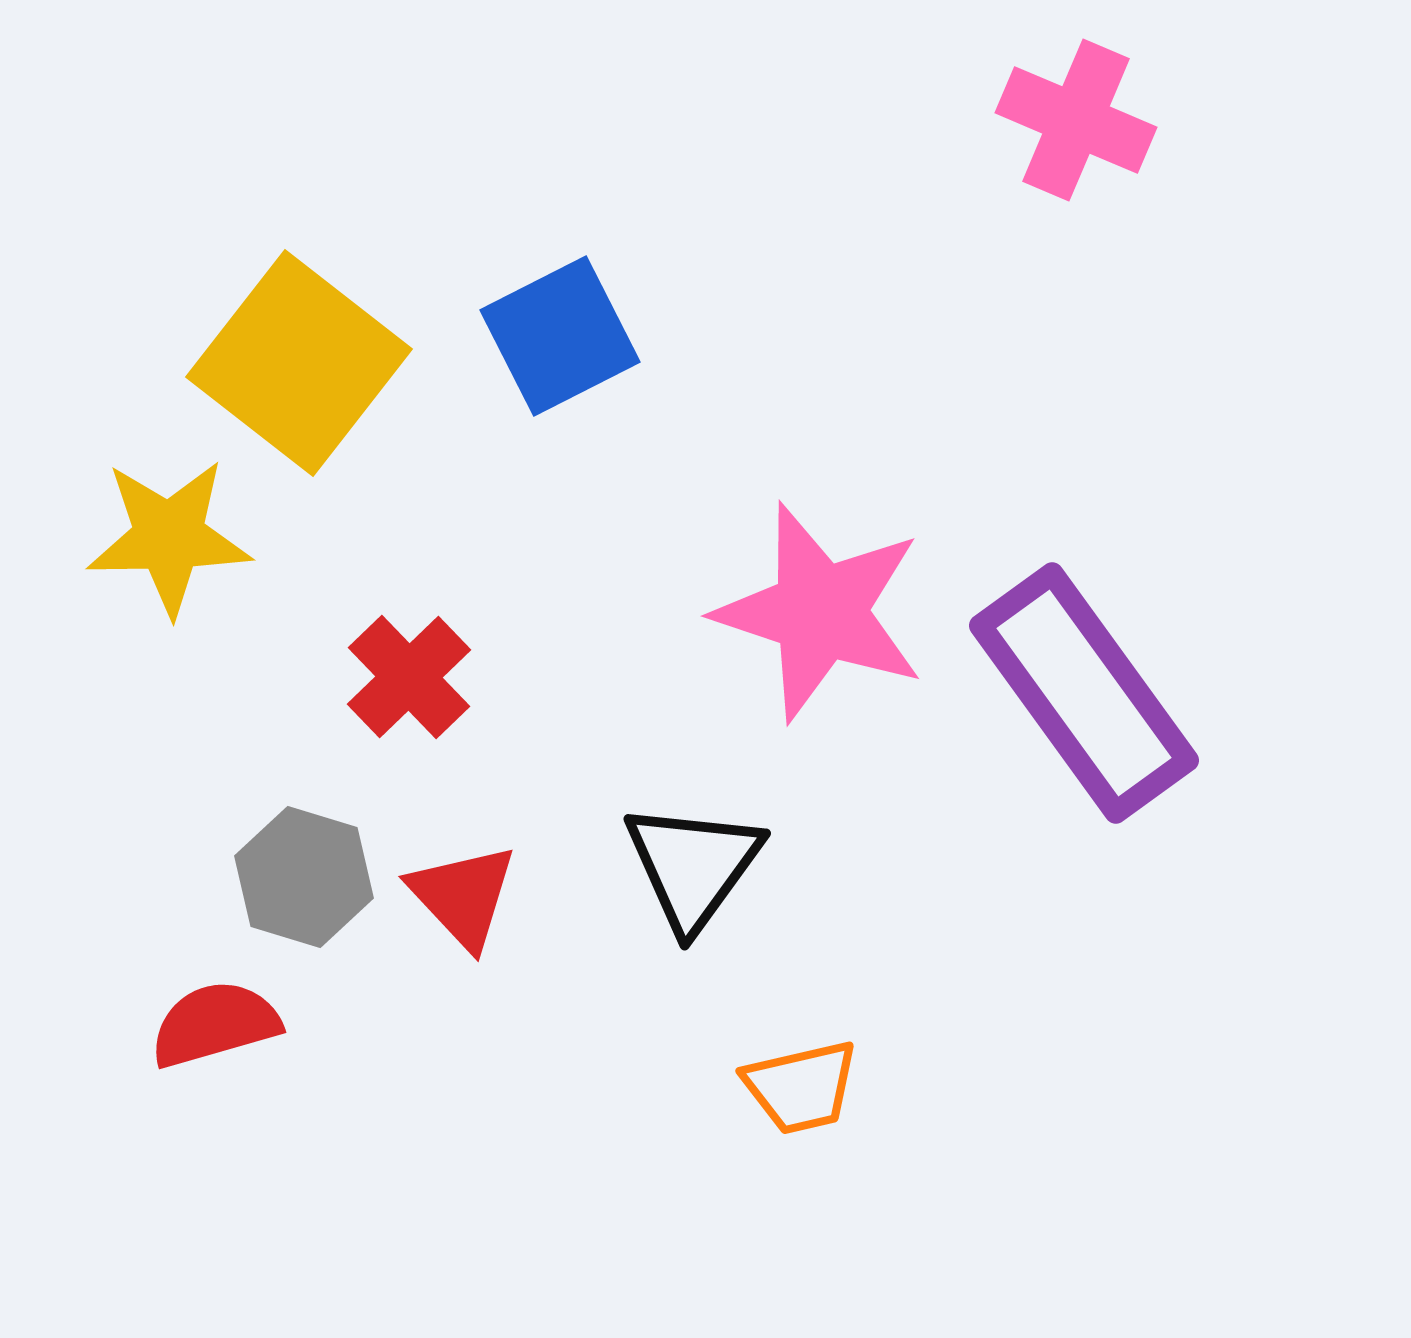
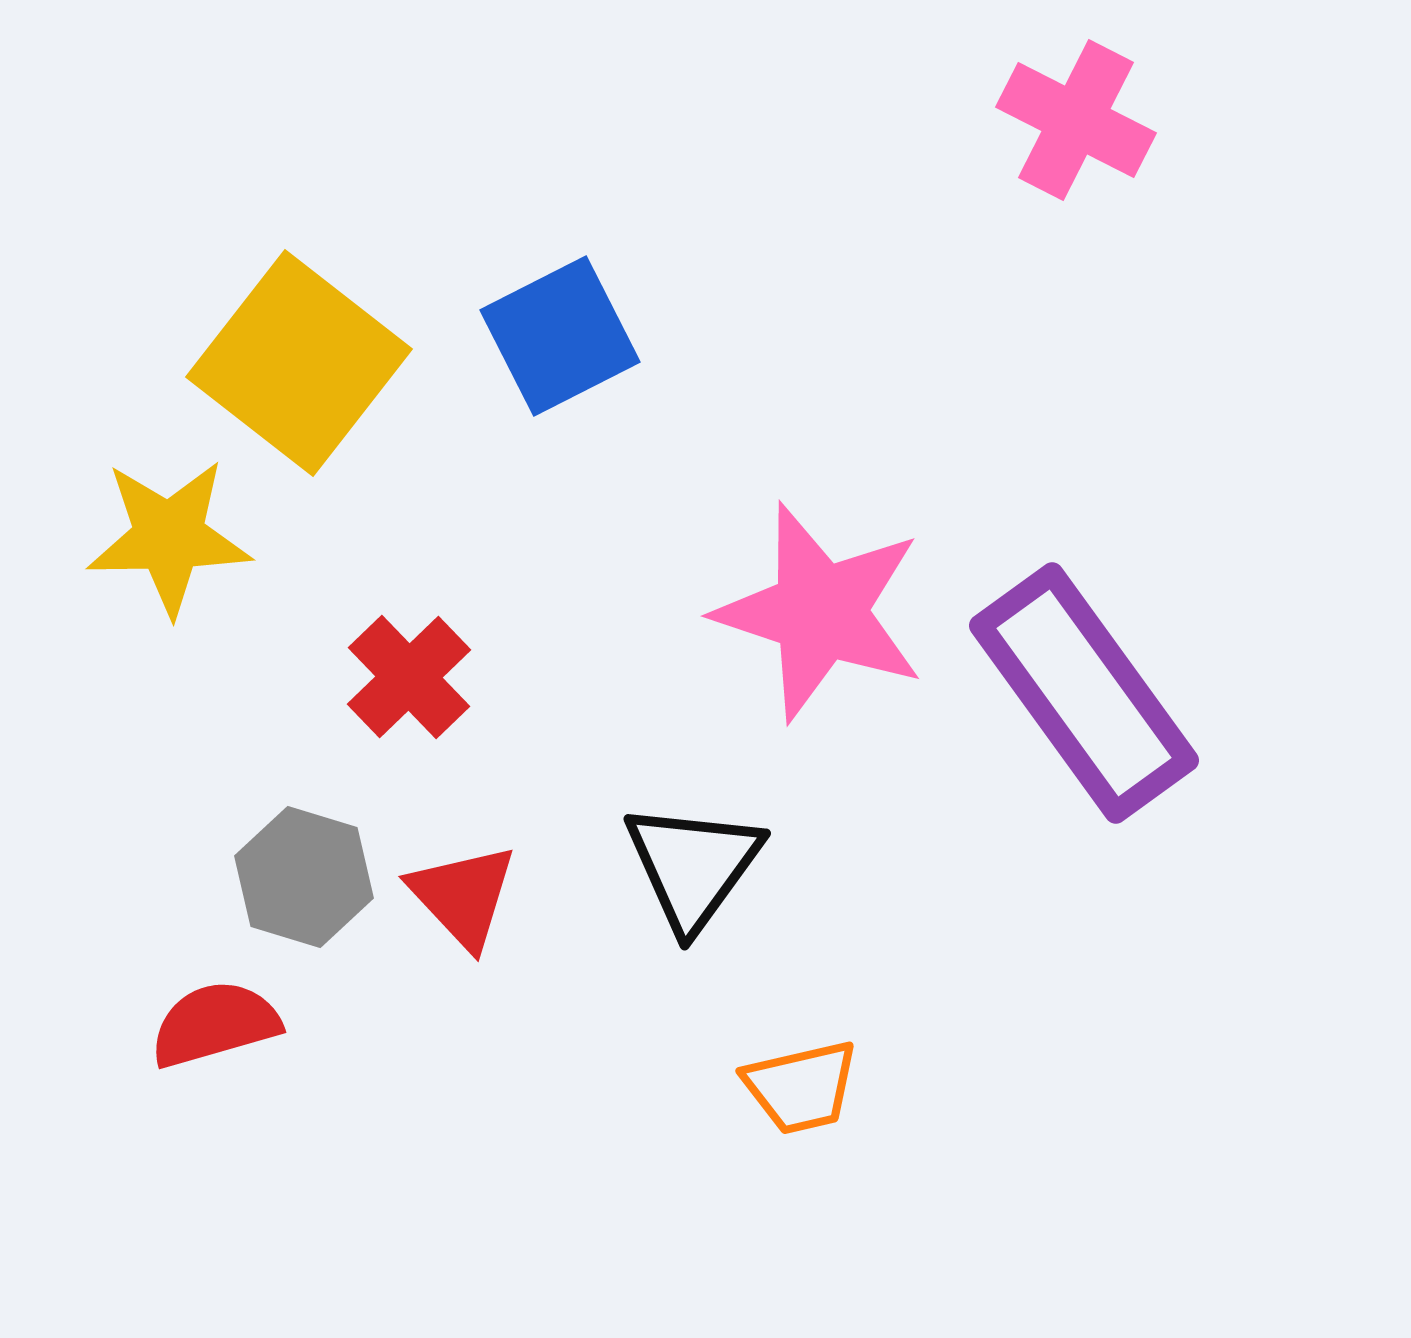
pink cross: rotated 4 degrees clockwise
